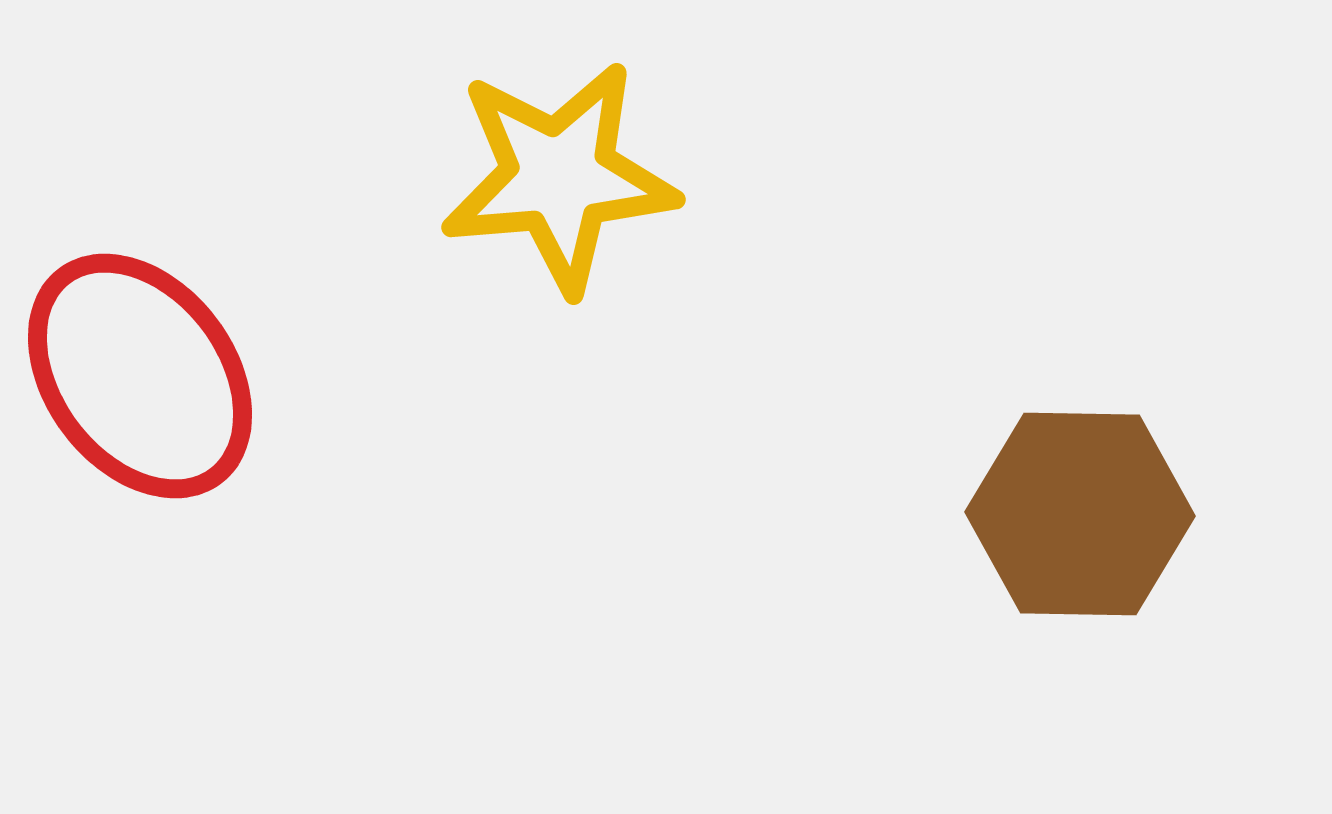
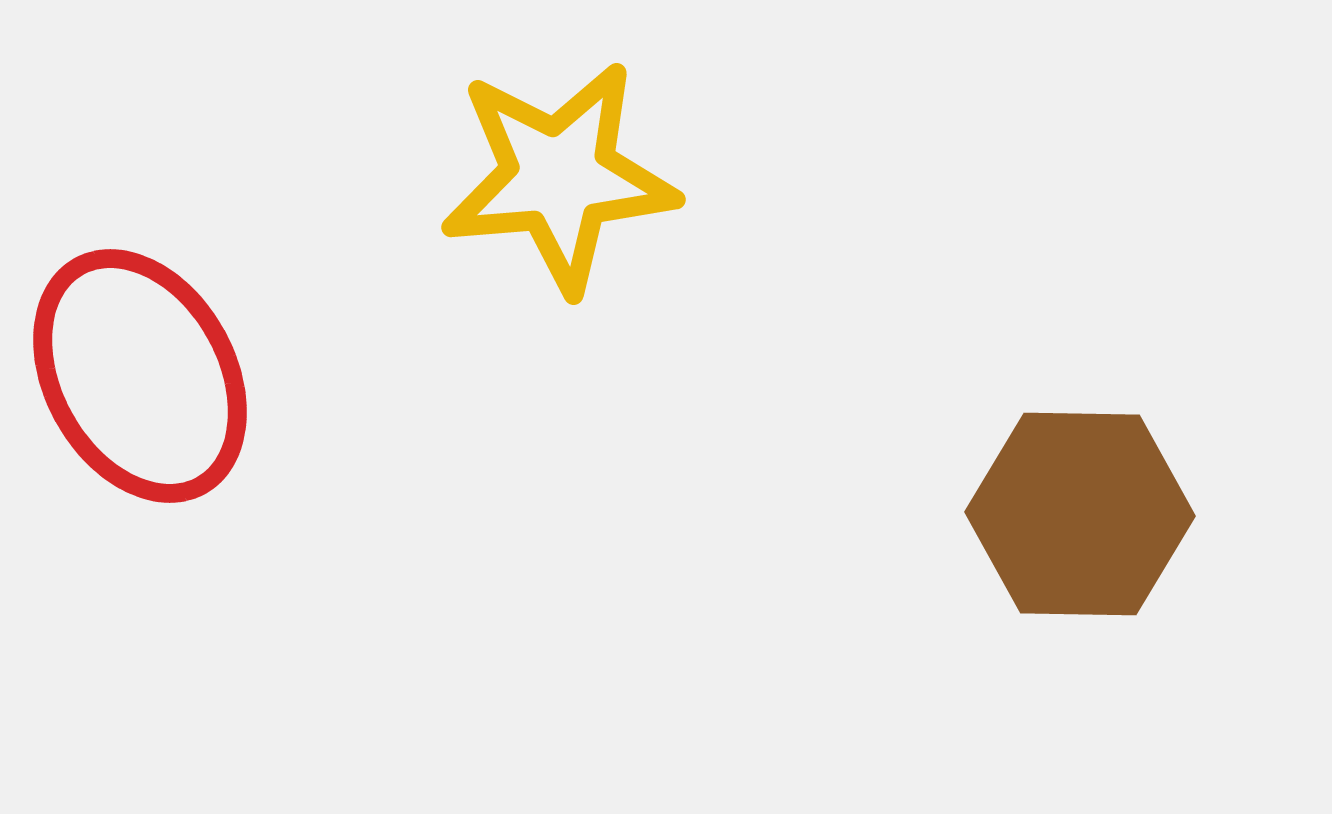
red ellipse: rotated 8 degrees clockwise
